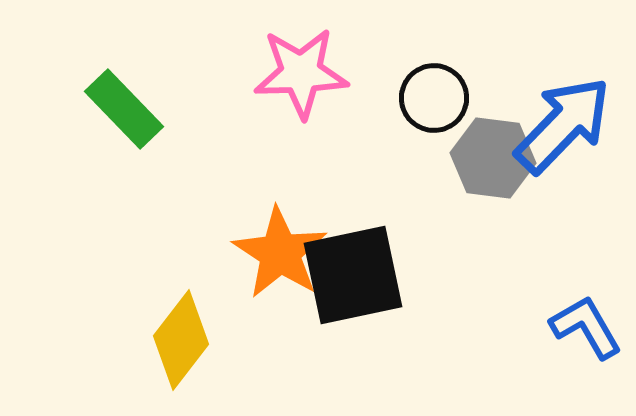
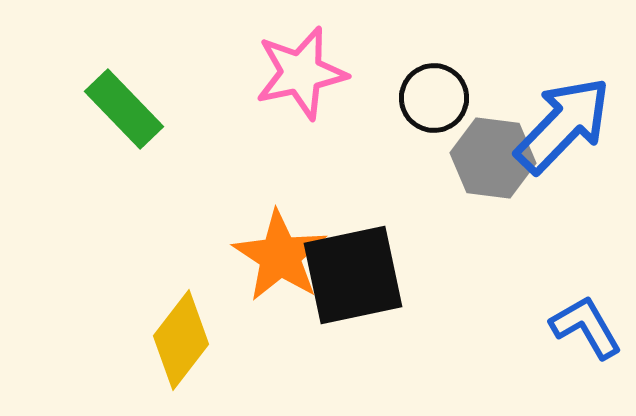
pink star: rotated 10 degrees counterclockwise
orange star: moved 3 px down
